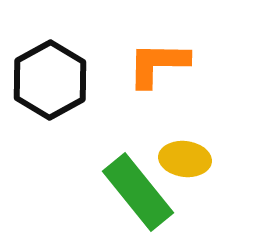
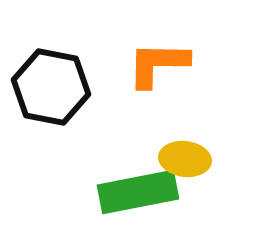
black hexagon: moved 1 px right, 7 px down; rotated 20 degrees counterclockwise
green rectangle: rotated 62 degrees counterclockwise
